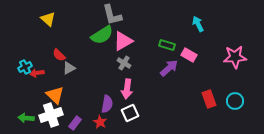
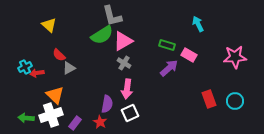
gray L-shape: moved 1 px down
yellow triangle: moved 1 px right, 6 px down
